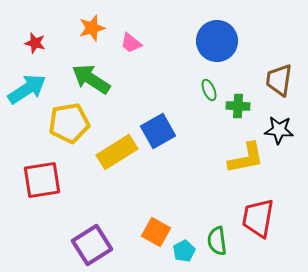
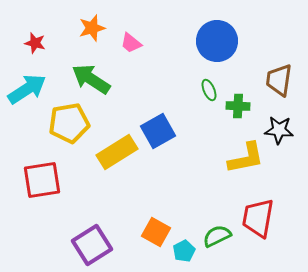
green semicircle: moved 5 px up; rotated 72 degrees clockwise
